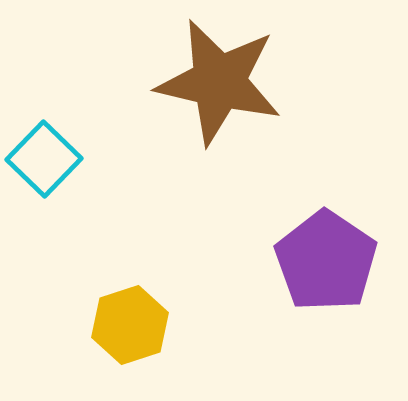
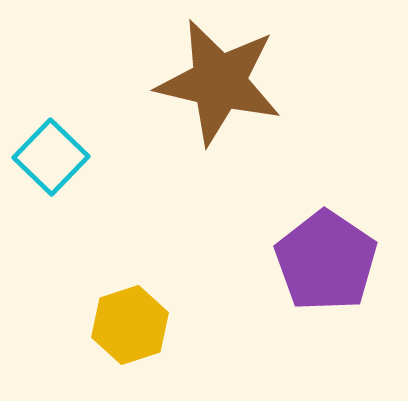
cyan square: moved 7 px right, 2 px up
